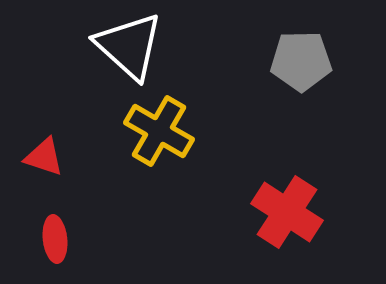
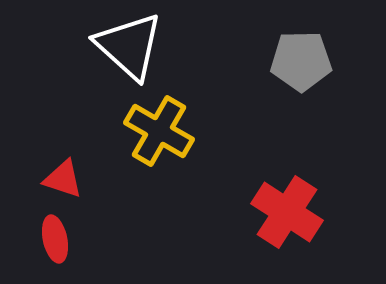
red triangle: moved 19 px right, 22 px down
red ellipse: rotated 6 degrees counterclockwise
